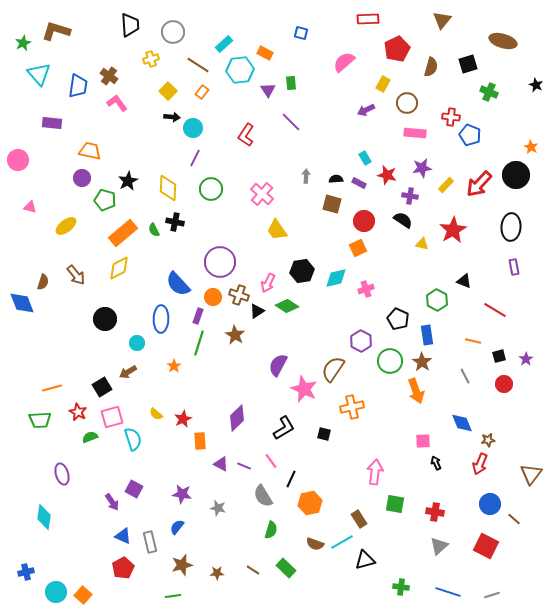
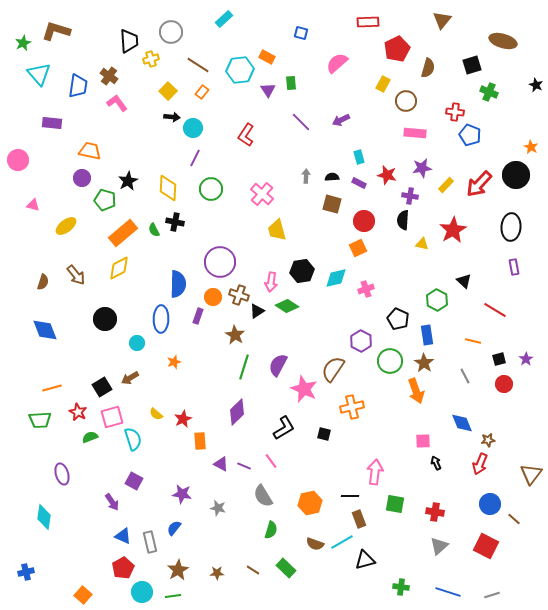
red rectangle at (368, 19): moved 3 px down
black trapezoid at (130, 25): moved 1 px left, 16 px down
gray circle at (173, 32): moved 2 px left
cyan rectangle at (224, 44): moved 25 px up
orange rectangle at (265, 53): moved 2 px right, 4 px down
pink semicircle at (344, 62): moved 7 px left, 1 px down
black square at (468, 64): moved 4 px right, 1 px down
brown semicircle at (431, 67): moved 3 px left, 1 px down
brown circle at (407, 103): moved 1 px left, 2 px up
purple arrow at (366, 110): moved 25 px left, 10 px down
red cross at (451, 117): moved 4 px right, 5 px up
purple line at (291, 122): moved 10 px right
cyan rectangle at (365, 158): moved 6 px left, 1 px up; rotated 16 degrees clockwise
black semicircle at (336, 179): moved 4 px left, 2 px up
pink triangle at (30, 207): moved 3 px right, 2 px up
black semicircle at (403, 220): rotated 120 degrees counterclockwise
yellow trapezoid at (277, 230): rotated 20 degrees clockwise
black triangle at (464, 281): rotated 21 degrees clockwise
pink arrow at (268, 283): moved 3 px right, 1 px up; rotated 18 degrees counterclockwise
blue semicircle at (178, 284): rotated 136 degrees counterclockwise
blue diamond at (22, 303): moved 23 px right, 27 px down
green line at (199, 343): moved 45 px right, 24 px down
black square at (499, 356): moved 3 px down
brown star at (422, 362): moved 2 px right, 1 px down
orange star at (174, 366): moved 4 px up; rotated 16 degrees clockwise
brown arrow at (128, 372): moved 2 px right, 6 px down
purple diamond at (237, 418): moved 6 px up
black line at (291, 479): moved 59 px right, 17 px down; rotated 66 degrees clockwise
purple square at (134, 489): moved 8 px up
brown rectangle at (359, 519): rotated 12 degrees clockwise
blue semicircle at (177, 527): moved 3 px left, 1 px down
brown star at (182, 565): moved 4 px left, 5 px down; rotated 15 degrees counterclockwise
cyan circle at (56, 592): moved 86 px right
